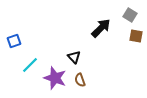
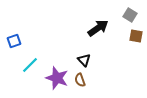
black arrow: moved 3 px left; rotated 10 degrees clockwise
black triangle: moved 10 px right, 3 px down
purple star: moved 2 px right
